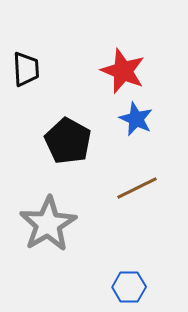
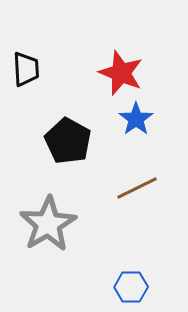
red star: moved 2 px left, 2 px down
blue star: rotated 12 degrees clockwise
blue hexagon: moved 2 px right
